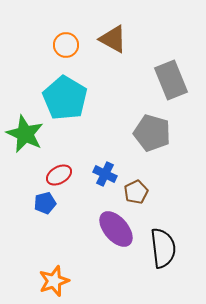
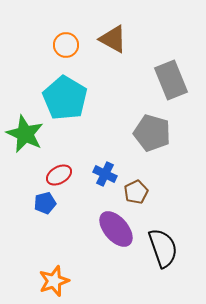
black semicircle: rotated 12 degrees counterclockwise
